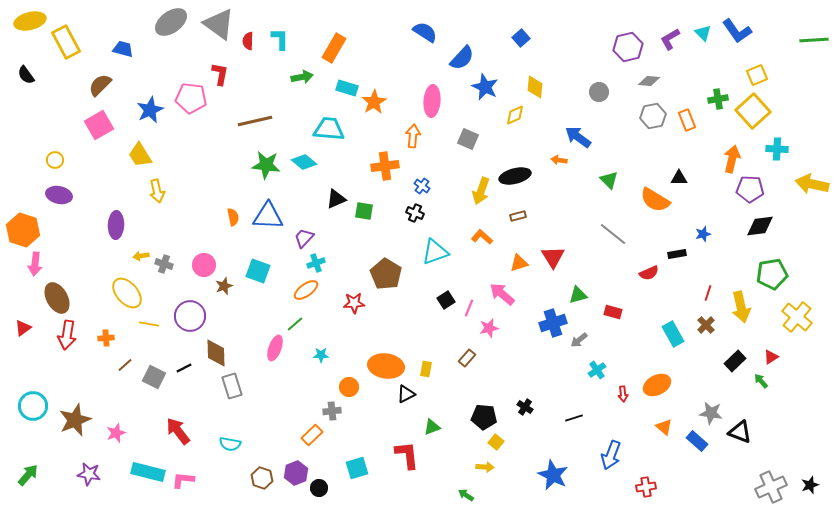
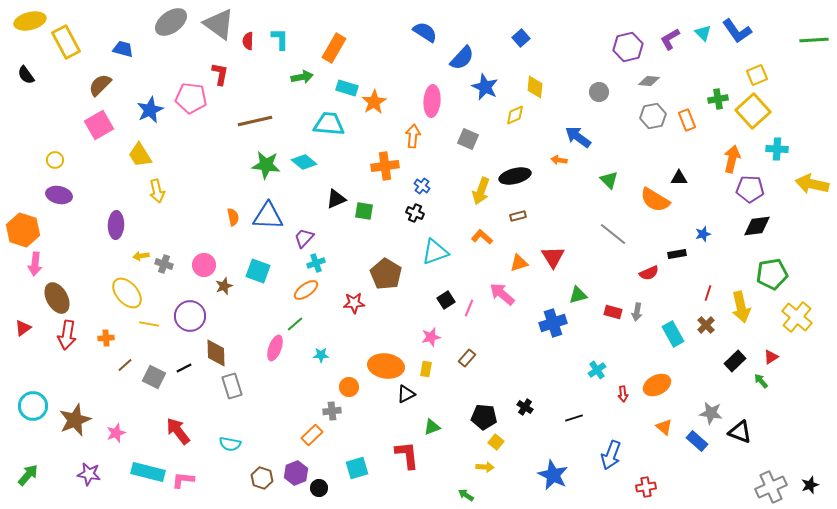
cyan trapezoid at (329, 129): moved 5 px up
black diamond at (760, 226): moved 3 px left
pink star at (489, 328): moved 58 px left, 9 px down
gray arrow at (579, 340): moved 58 px right, 28 px up; rotated 42 degrees counterclockwise
